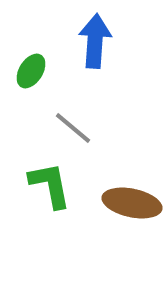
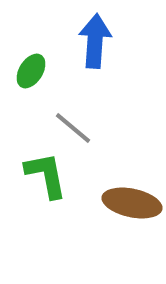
green L-shape: moved 4 px left, 10 px up
